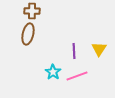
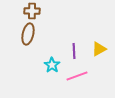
yellow triangle: rotated 28 degrees clockwise
cyan star: moved 1 px left, 7 px up
